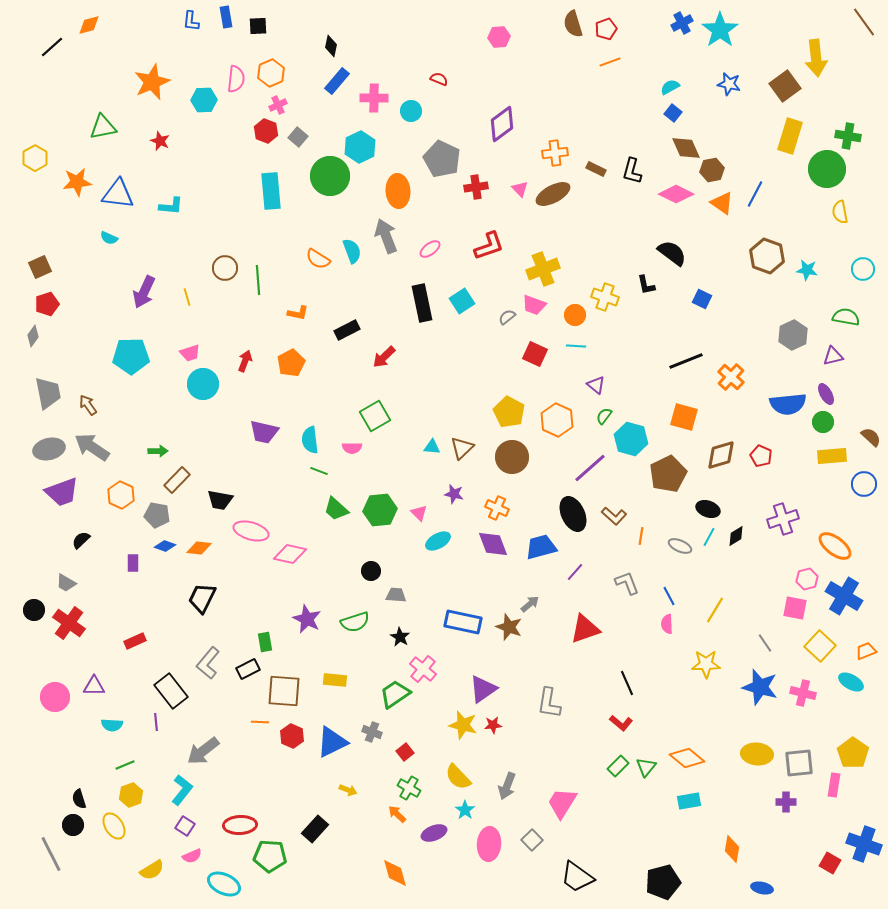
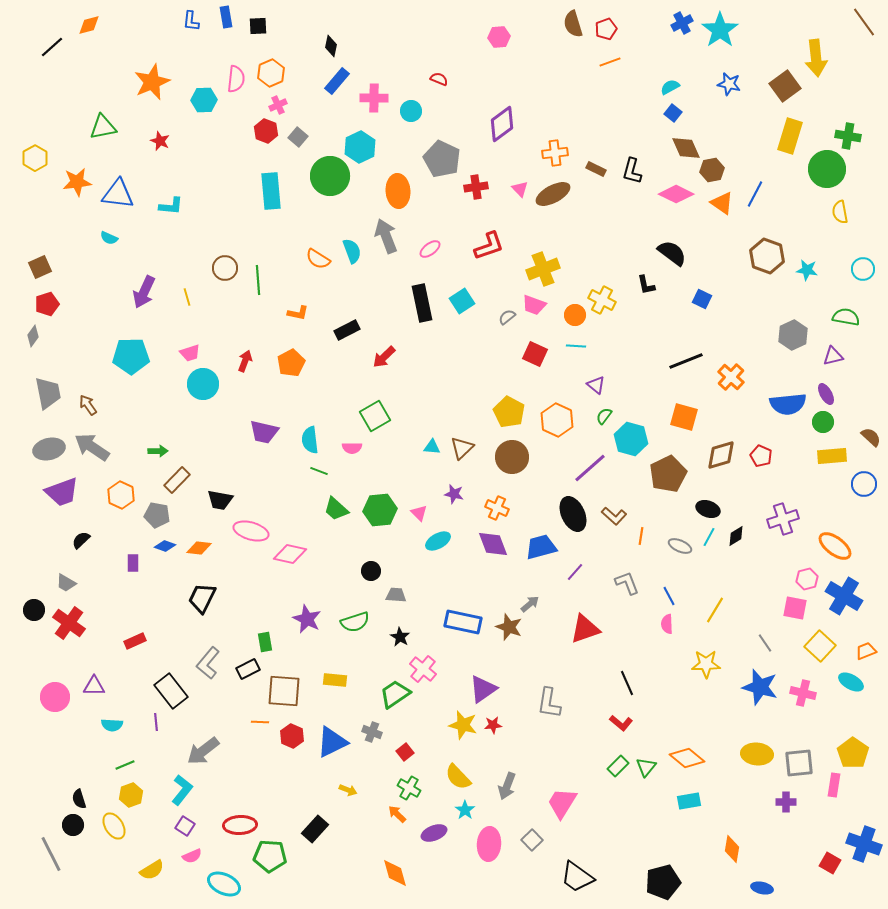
yellow cross at (605, 297): moved 3 px left, 3 px down; rotated 8 degrees clockwise
